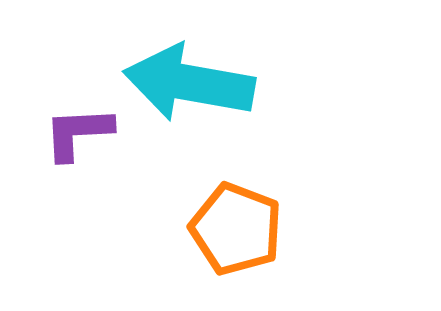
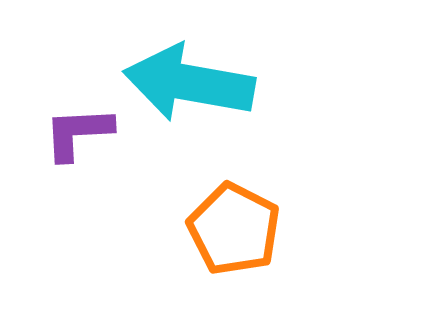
orange pentagon: moved 2 px left; rotated 6 degrees clockwise
